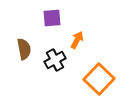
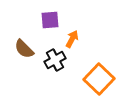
purple square: moved 2 px left, 2 px down
orange arrow: moved 5 px left, 1 px up
brown semicircle: rotated 145 degrees clockwise
